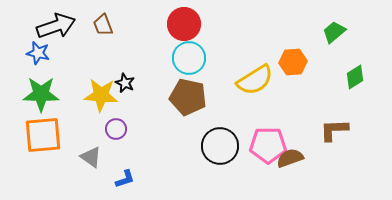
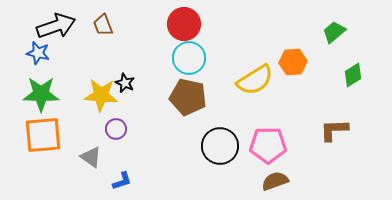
green diamond: moved 2 px left, 2 px up
brown semicircle: moved 15 px left, 23 px down
blue L-shape: moved 3 px left, 2 px down
